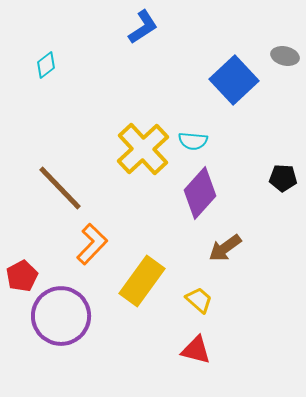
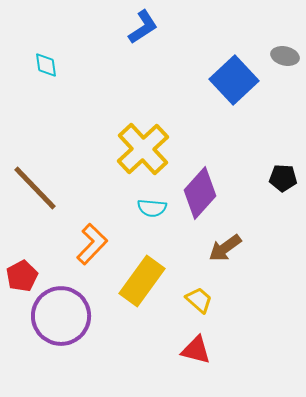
cyan diamond: rotated 60 degrees counterclockwise
cyan semicircle: moved 41 px left, 67 px down
brown line: moved 25 px left
